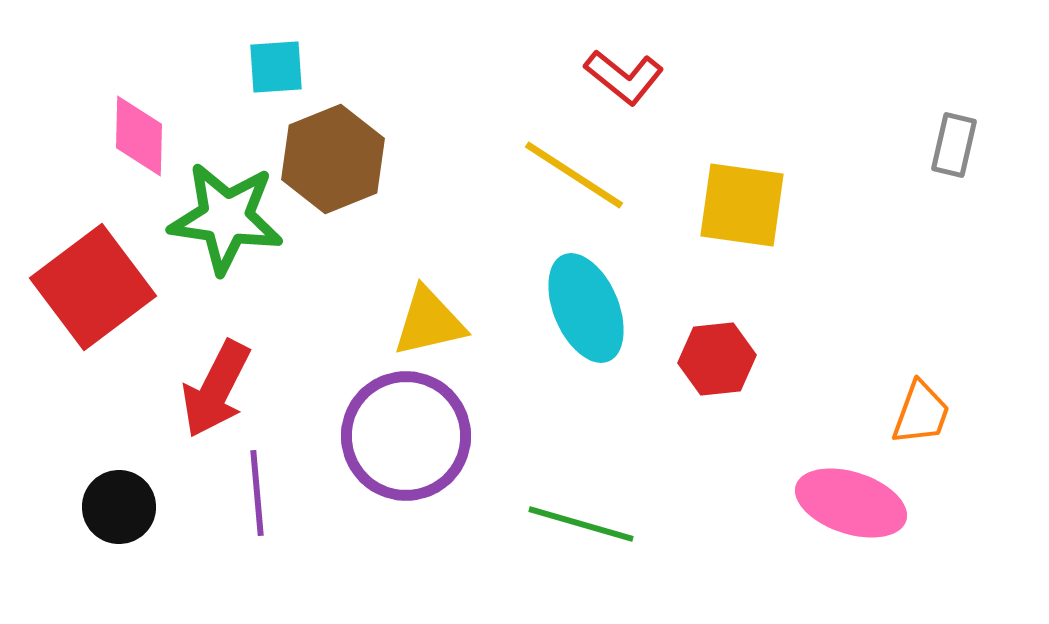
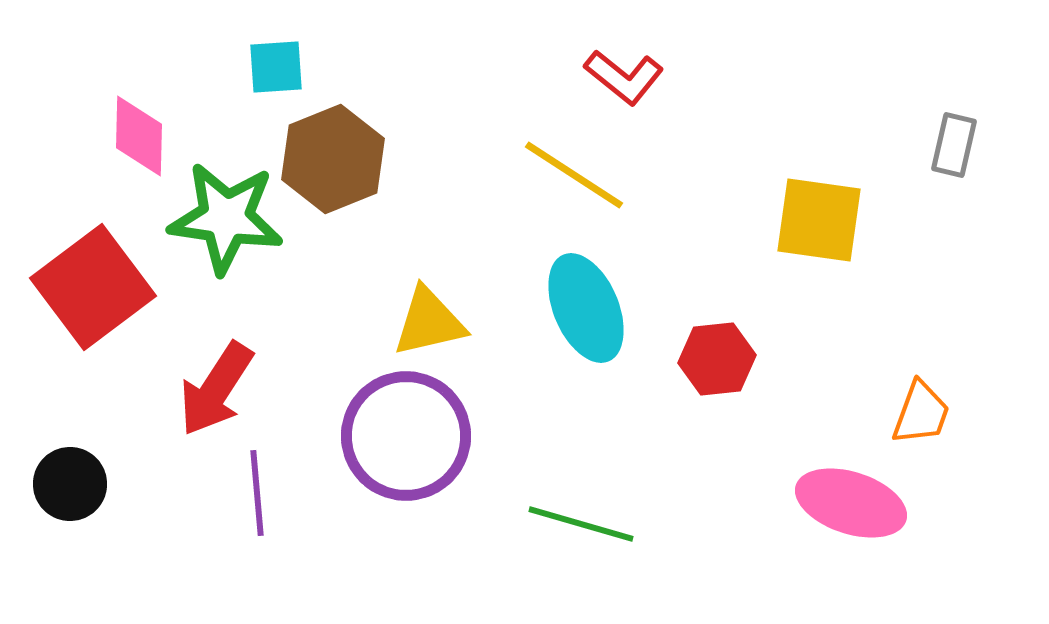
yellow square: moved 77 px right, 15 px down
red arrow: rotated 6 degrees clockwise
black circle: moved 49 px left, 23 px up
